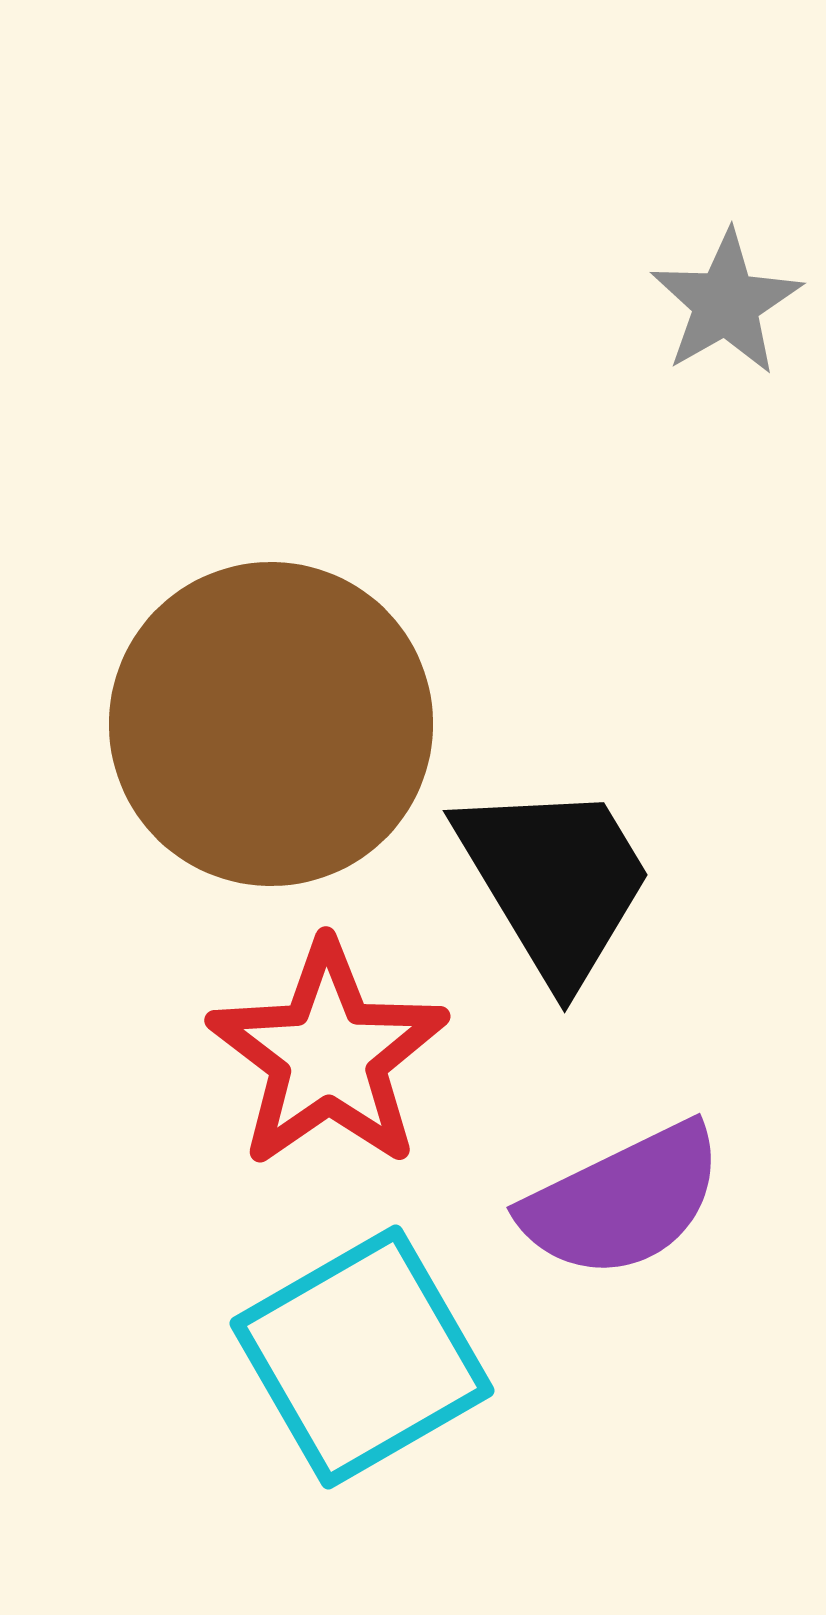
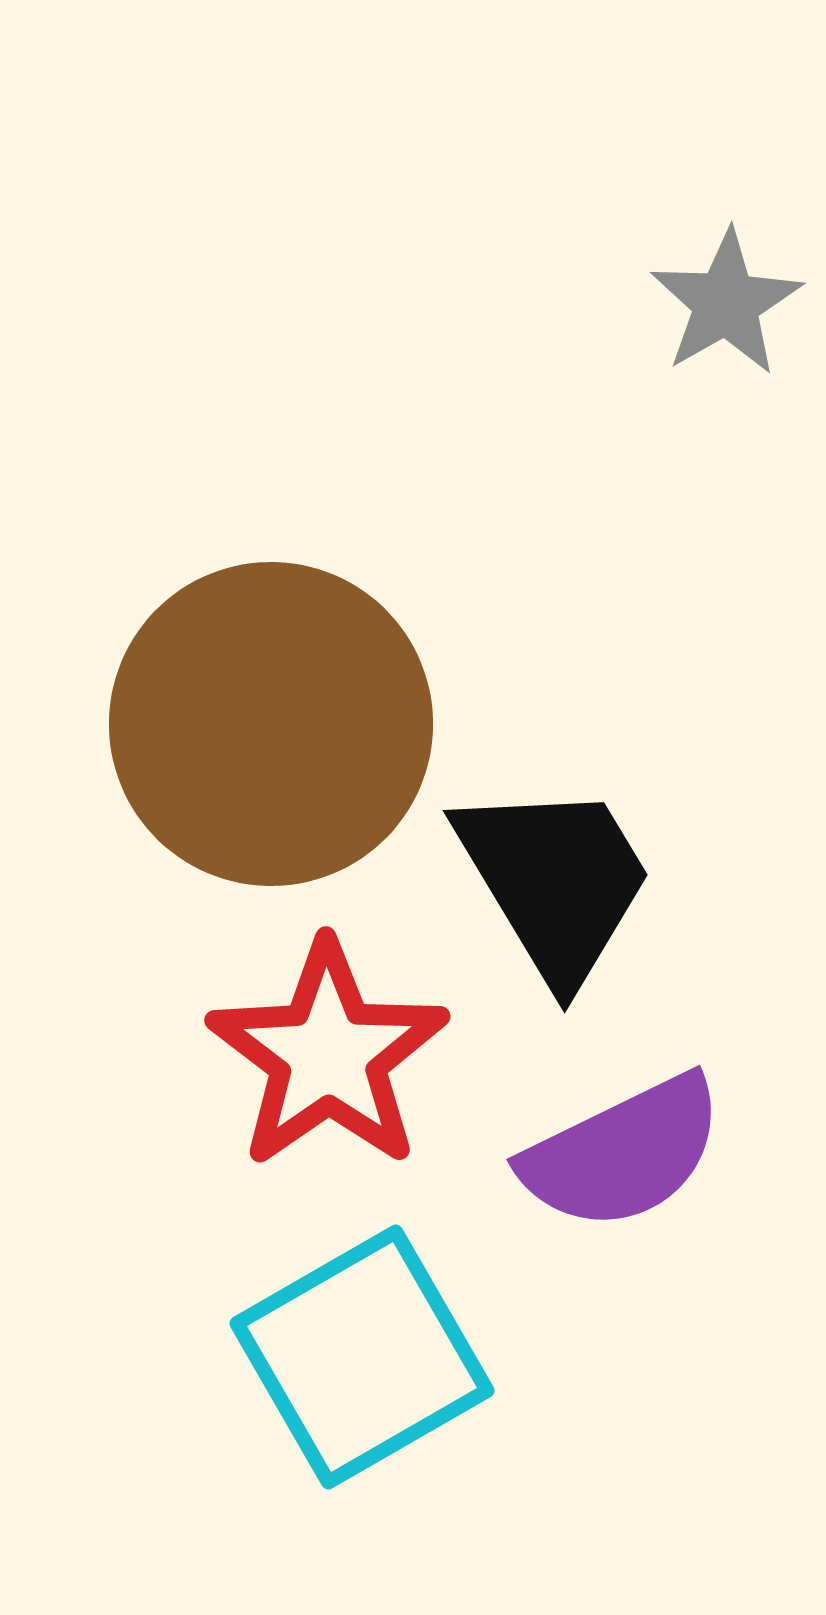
purple semicircle: moved 48 px up
